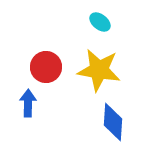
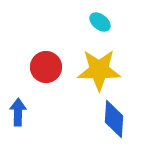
yellow star: rotated 9 degrees counterclockwise
blue arrow: moved 10 px left, 9 px down
blue diamond: moved 1 px right, 3 px up
